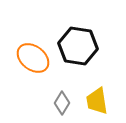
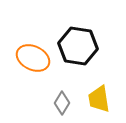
orange ellipse: rotated 12 degrees counterclockwise
yellow trapezoid: moved 2 px right, 2 px up
